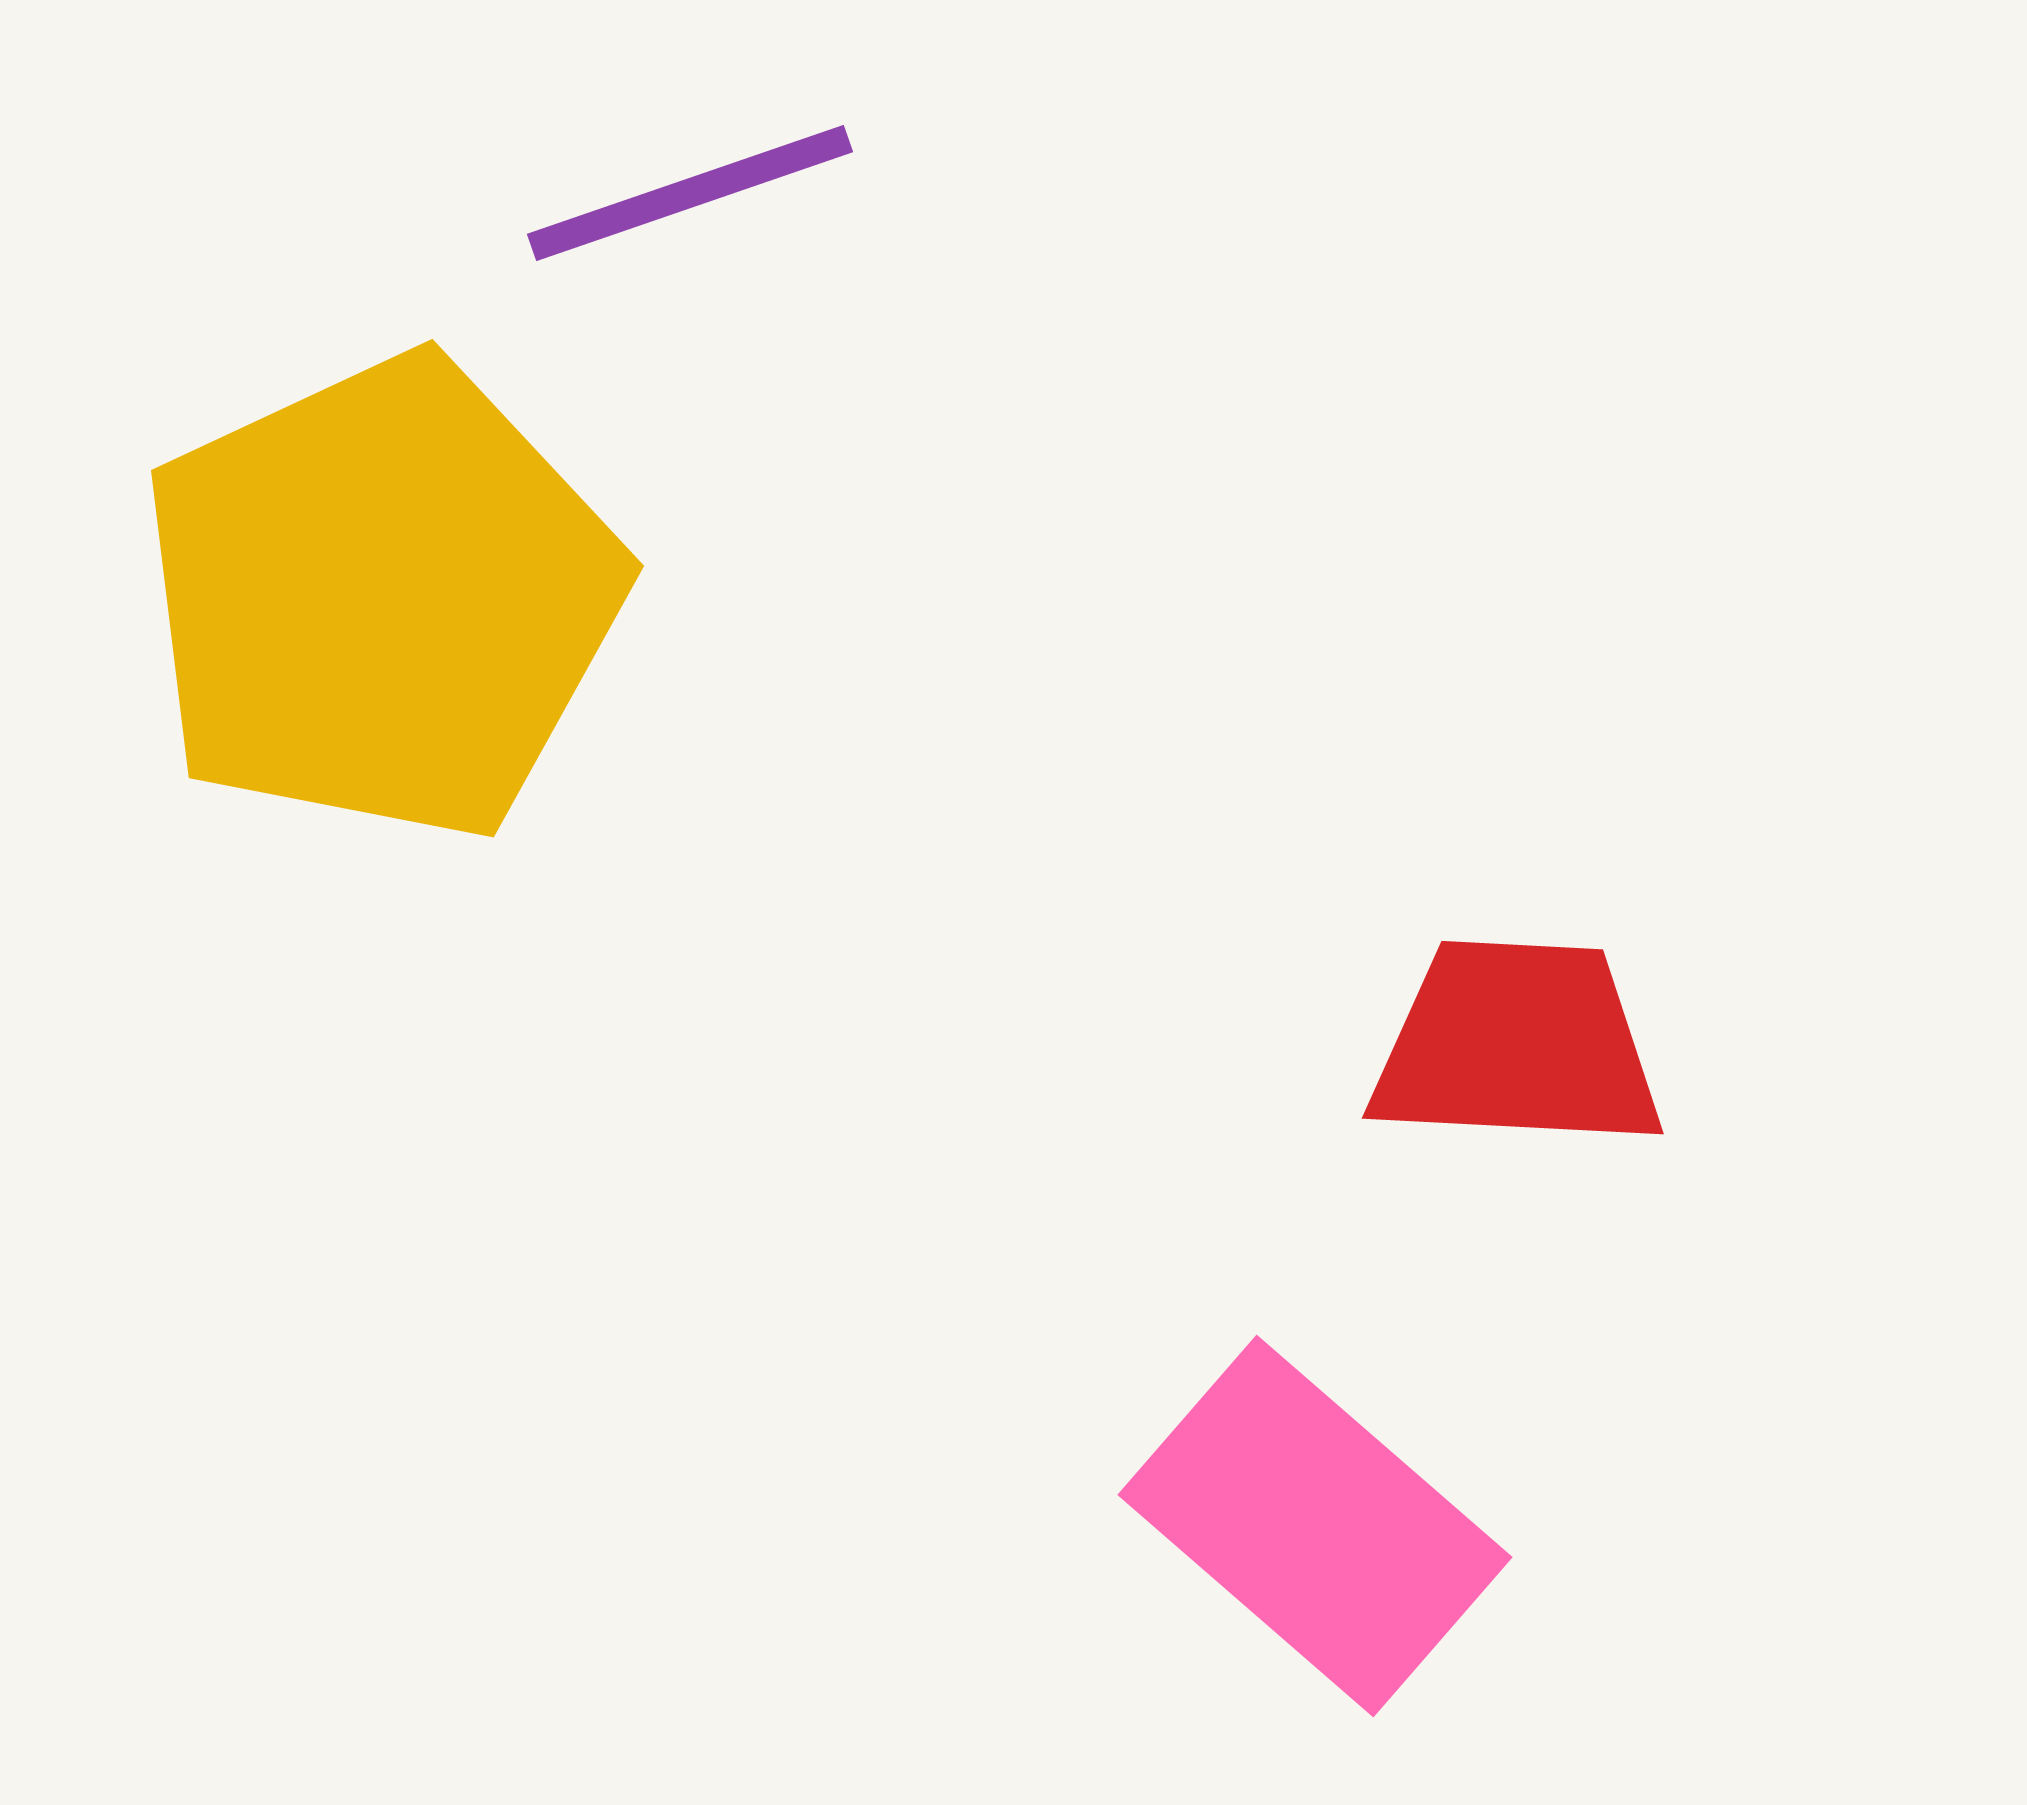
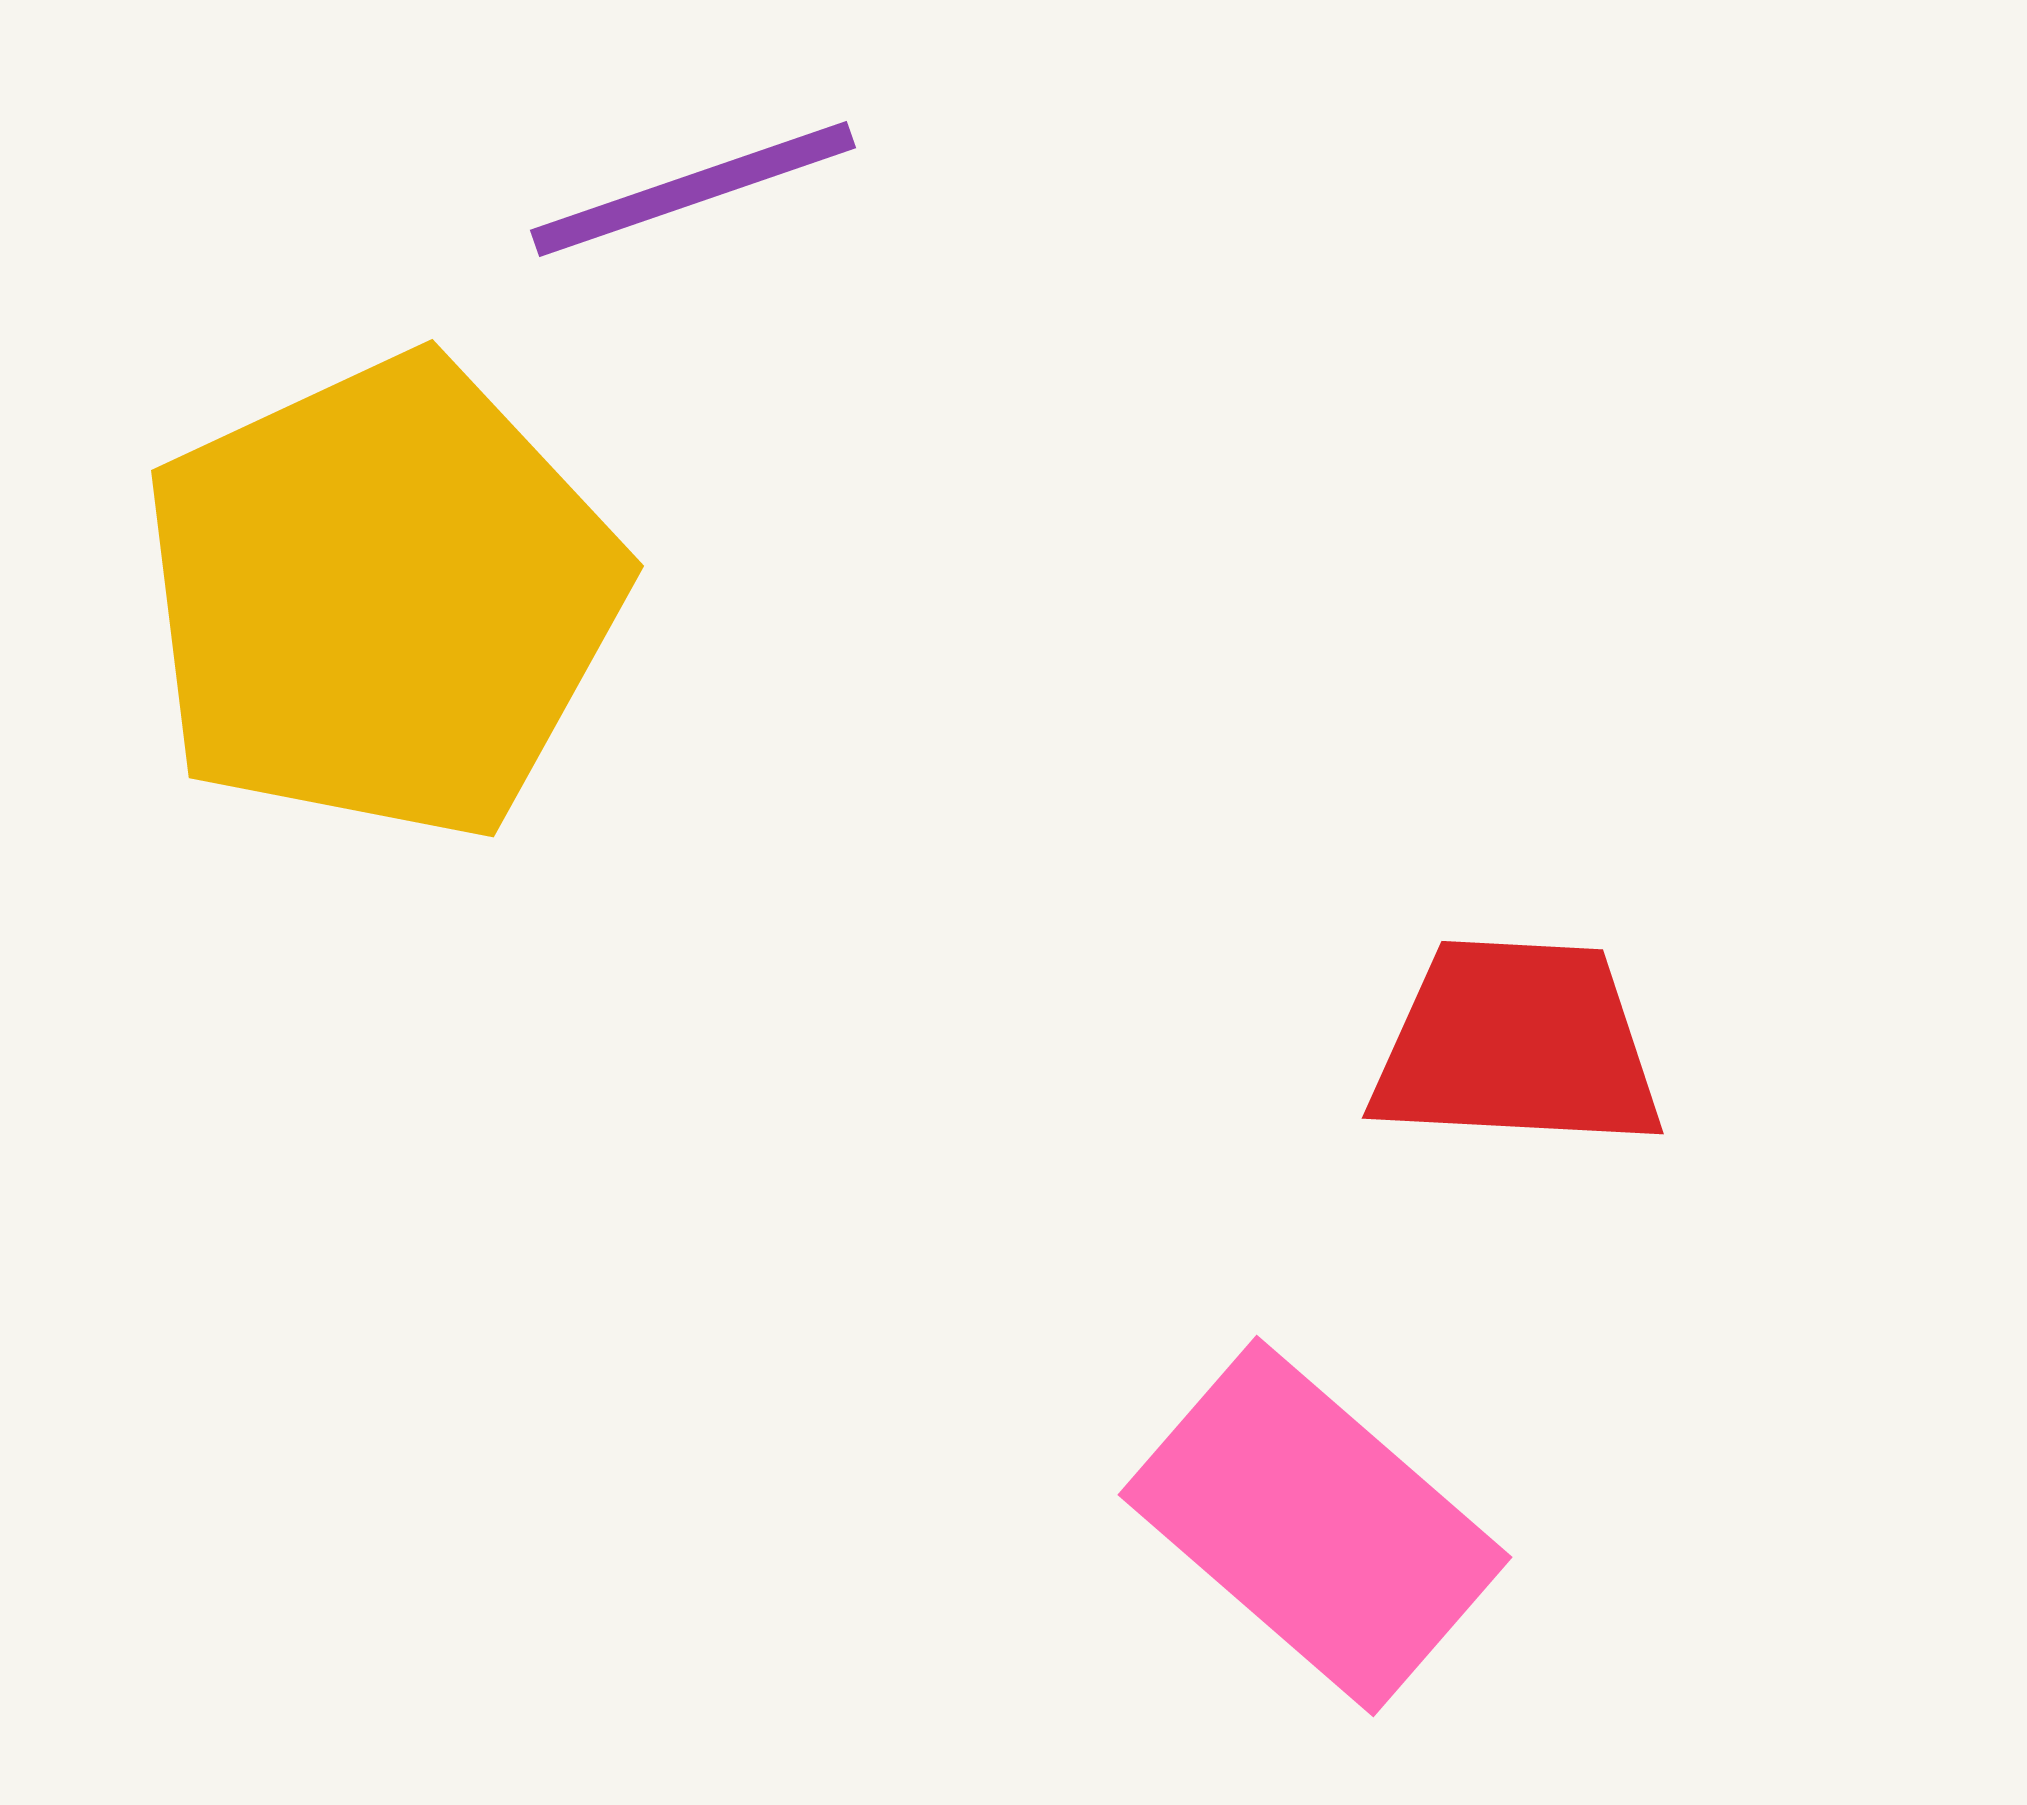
purple line: moved 3 px right, 4 px up
